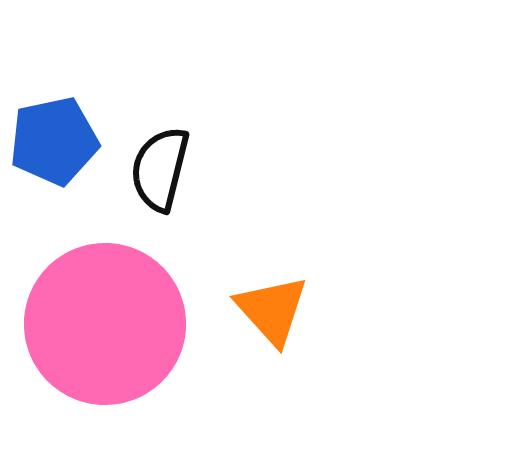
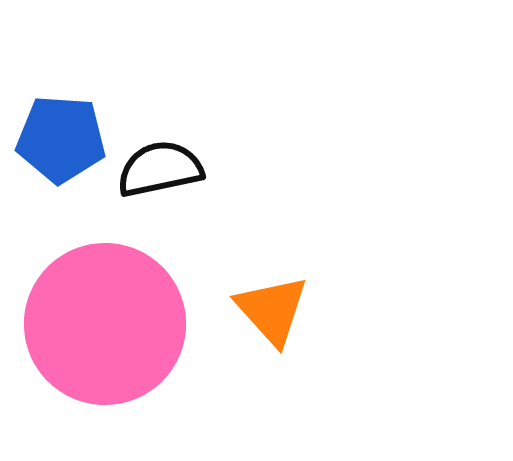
blue pentagon: moved 7 px right, 2 px up; rotated 16 degrees clockwise
black semicircle: rotated 64 degrees clockwise
